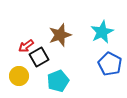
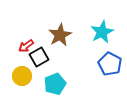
brown star: rotated 10 degrees counterclockwise
yellow circle: moved 3 px right
cyan pentagon: moved 3 px left, 3 px down
